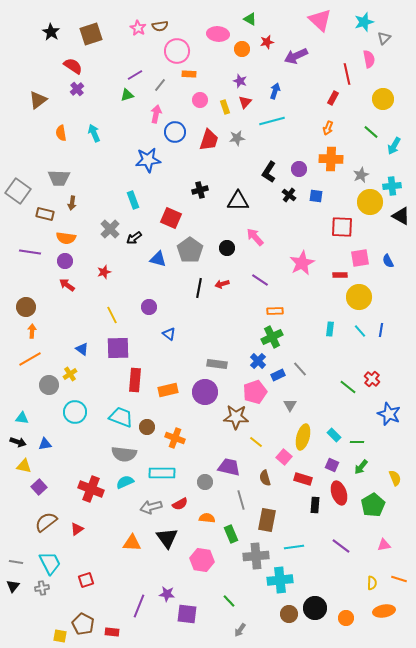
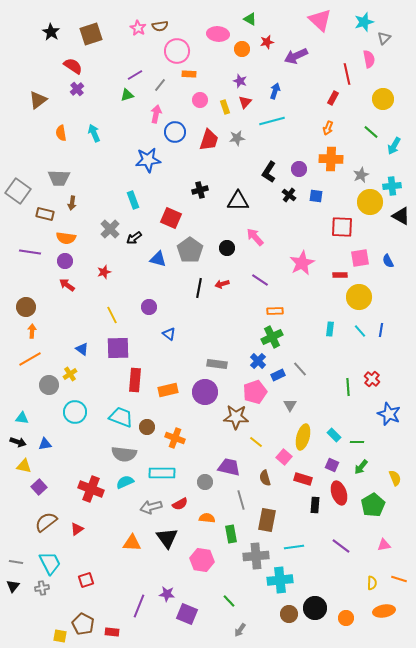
green line at (348, 387): rotated 48 degrees clockwise
green rectangle at (231, 534): rotated 12 degrees clockwise
purple square at (187, 614): rotated 15 degrees clockwise
